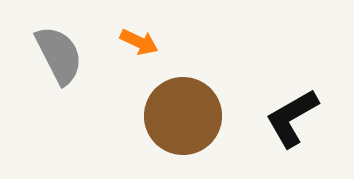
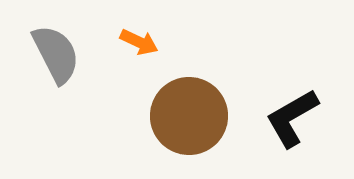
gray semicircle: moved 3 px left, 1 px up
brown circle: moved 6 px right
